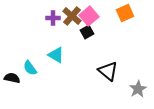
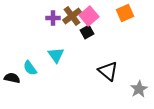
brown cross: rotated 12 degrees clockwise
cyan triangle: rotated 24 degrees clockwise
gray star: moved 1 px right
